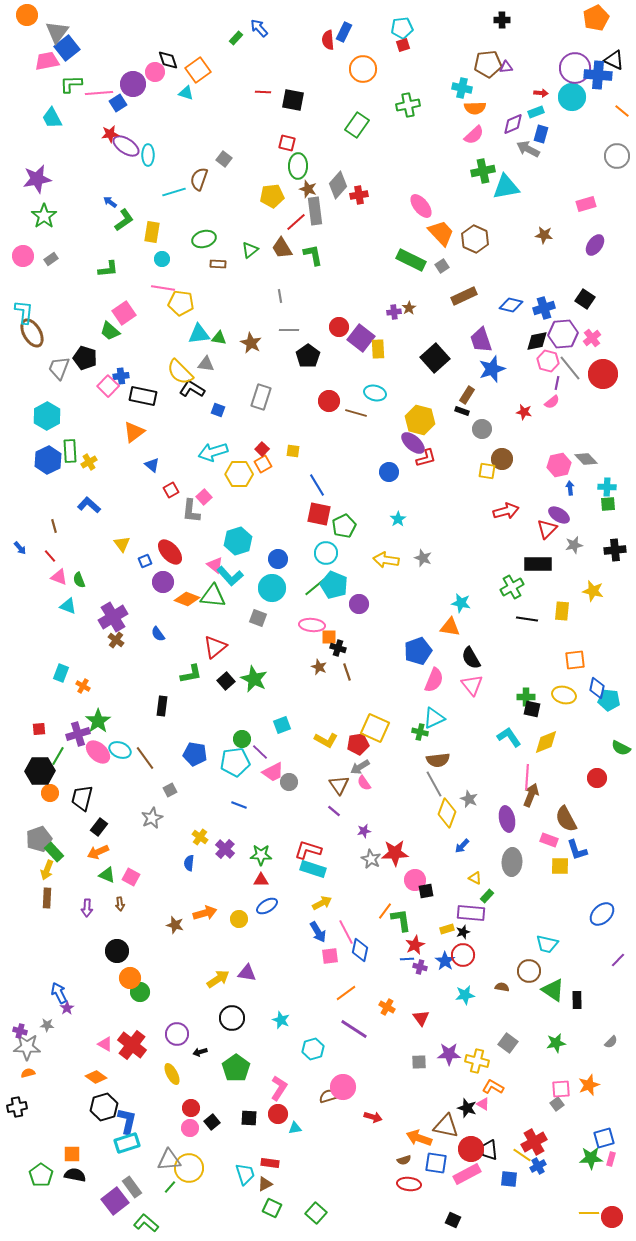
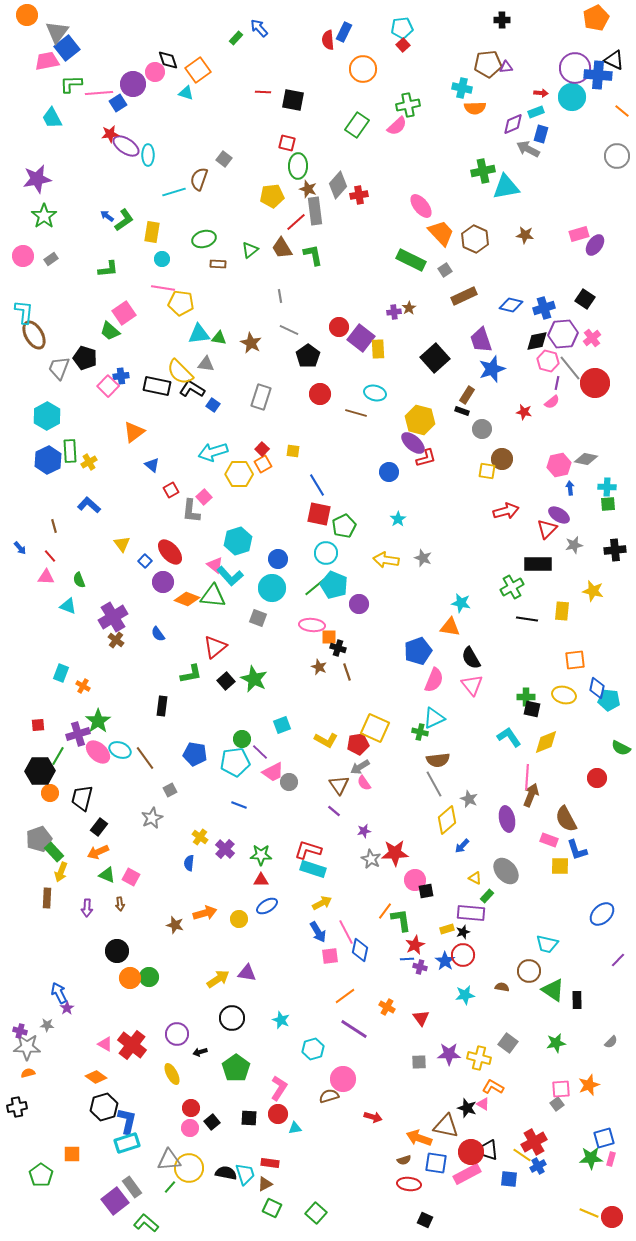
red square at (403, 45): rotated 24 degrees counterclockwise
pink semicircle at (474, 135): moved 77 px left, 9 px up
blue arrow at (110, 202): moved 3 px left, 14 px down
pink rectangle at (586, 204): moved 7 px left, 30 px down
brown star at (544, 235): moved 19 px left
gray square at (442, 266): moved 3 px right, 4 px down
gray line at (289, 330): rotated 24 degrees clockwise
brown ellipse at (32, 333): moved 2 px right, 2 px down
red circle at (603, 374): moved 8 px left, 9 px down
black rectangle at (143, 396): moved 14 px right, 10 px up
red circle at (329, 401): moved 9 px left, 7 px up
blue square at (218, 410): moved 5 px left, 5 px up; rotated 16 degrees clockwise
gray diamond at (586, 459): rotated 35 degrees counterclockwise
blue square at (145, 561): rotated 24 degrees counterclockwise
pink triangle at (59, 577): moved 13 px left; rotated 18 degrees counterclockwise
red square at (39, 729): moved 1 px left, 4 px up
yellow diamond at (447, 813): moved 7 px down; rotated 28 degrees clockwise
gray ellipse at (512, 862): moved 6 px left, 9 px down; rotated 44 degrees counterclockwise
yellow arrow at (47, 870): moved 14 px right, 2 px down
green circle at (140, 992): moved 9 px right, 15 px up
orange line at (346, 993): moved 1 px left, 3 px down
yellow cross at (477, 1061): moved 2 px right, 3 px up
pink circle at (343, 1087): moved 8 px up
red circle at (471, 1149): moved 3 px down
black semicircle at (75, 1175): moved 151 px right, 2 px up
yellow line at (589, 1213): rotated 24 degrees clockwise
black square at (453, 1220): moved 28 px left
